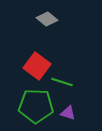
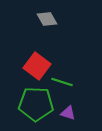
gray diamond: rotated 20 degrees clockwise
green pentagon: moved 2 px up
